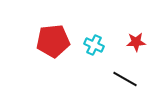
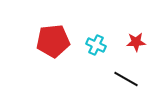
cyan cross: moved 2 px right
black line: moved 1 px right
